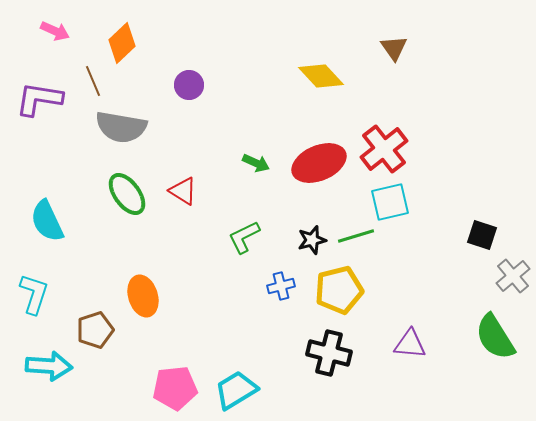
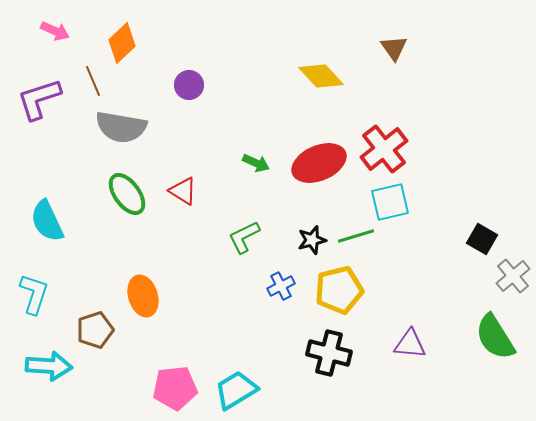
purple L-shape: rotated 27 degrees counterclockwise
black square: moved 4 px down; rotated 12 degrees clockwise
blue cross: rotated 12 degrees counterclockwise
